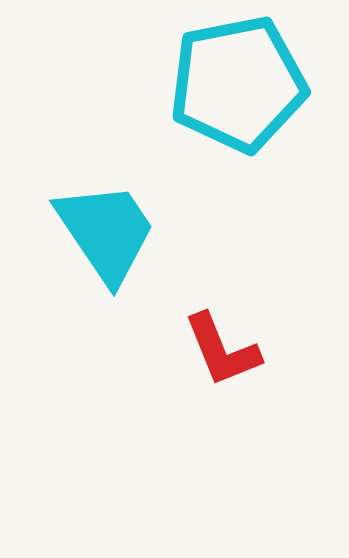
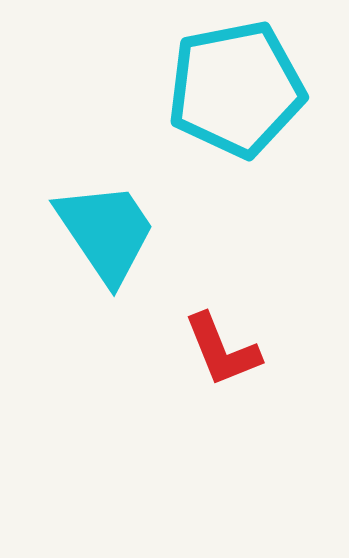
cyan pentagon: moved 2 px left, 5 px down
